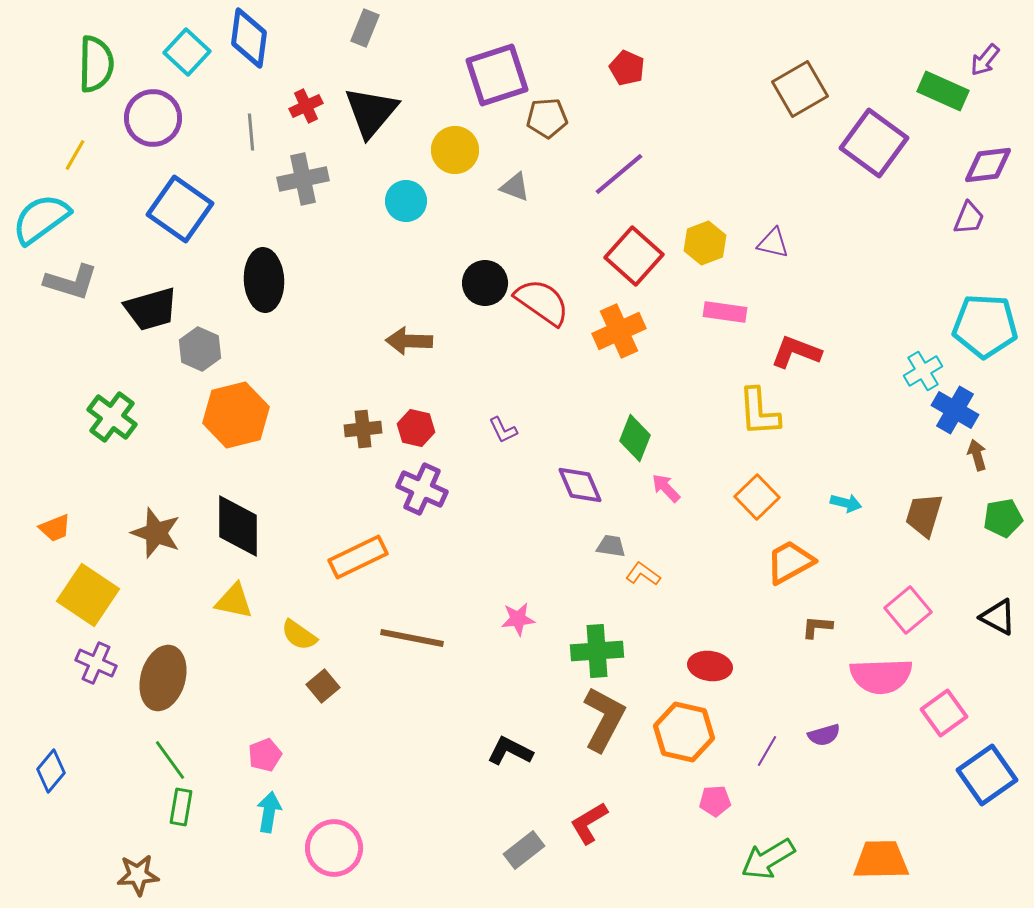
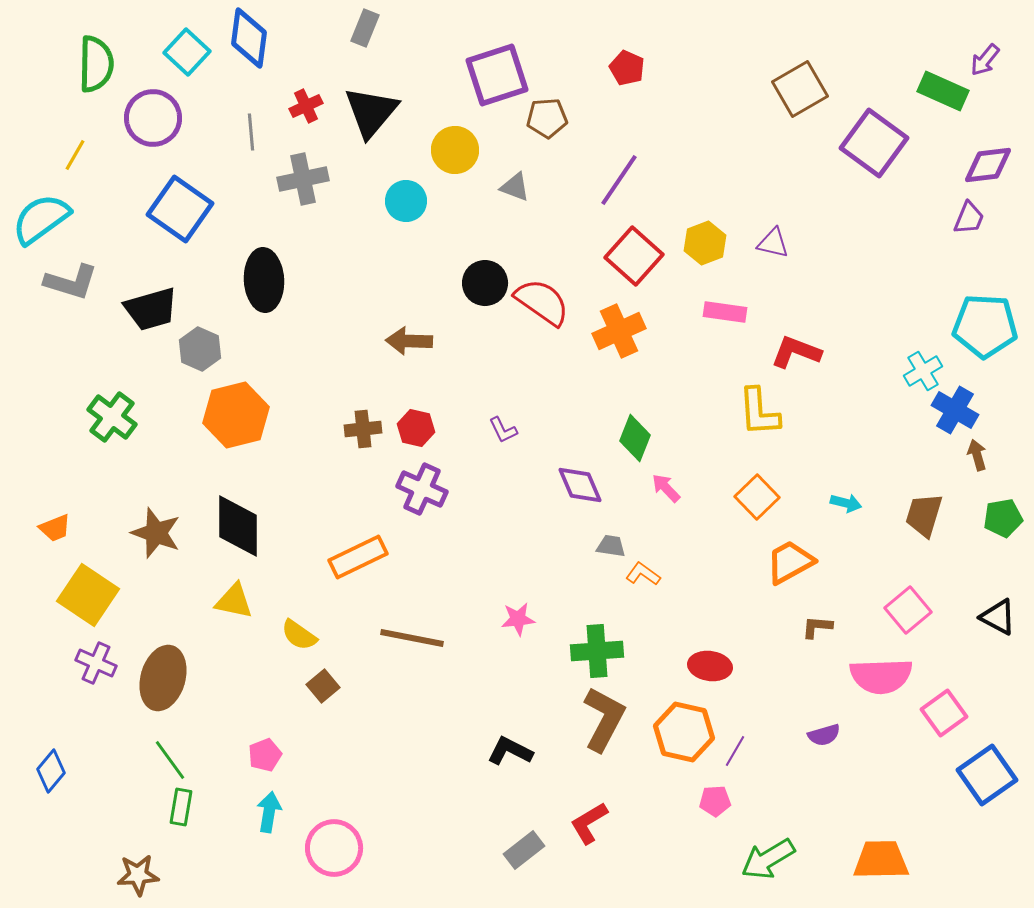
purple line at (619, 174): moved 6 px down; rotated 16 degrees counterclockwise
purple line at (767, 751): moved 32 px left
